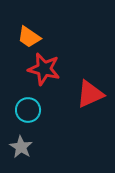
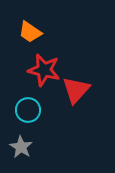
orange trapezoid: moved 1 px right, 5 px up
red star: moved 1 px down
red triangle: moved 14 px left, 4 px up; rotated 24 degrees counterclockwise
